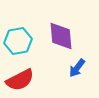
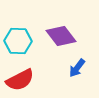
purple diamond: rotated 32 degrees counterclockwise
cyan hexagon: rotated 12 degrees clockwise
